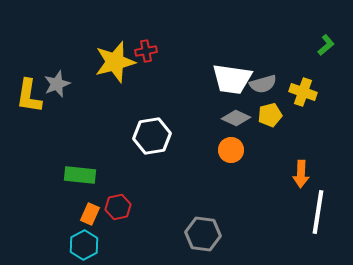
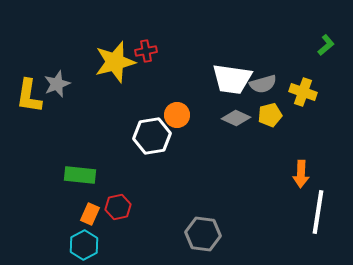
orange circle: moved 54 px left, 35 px up
